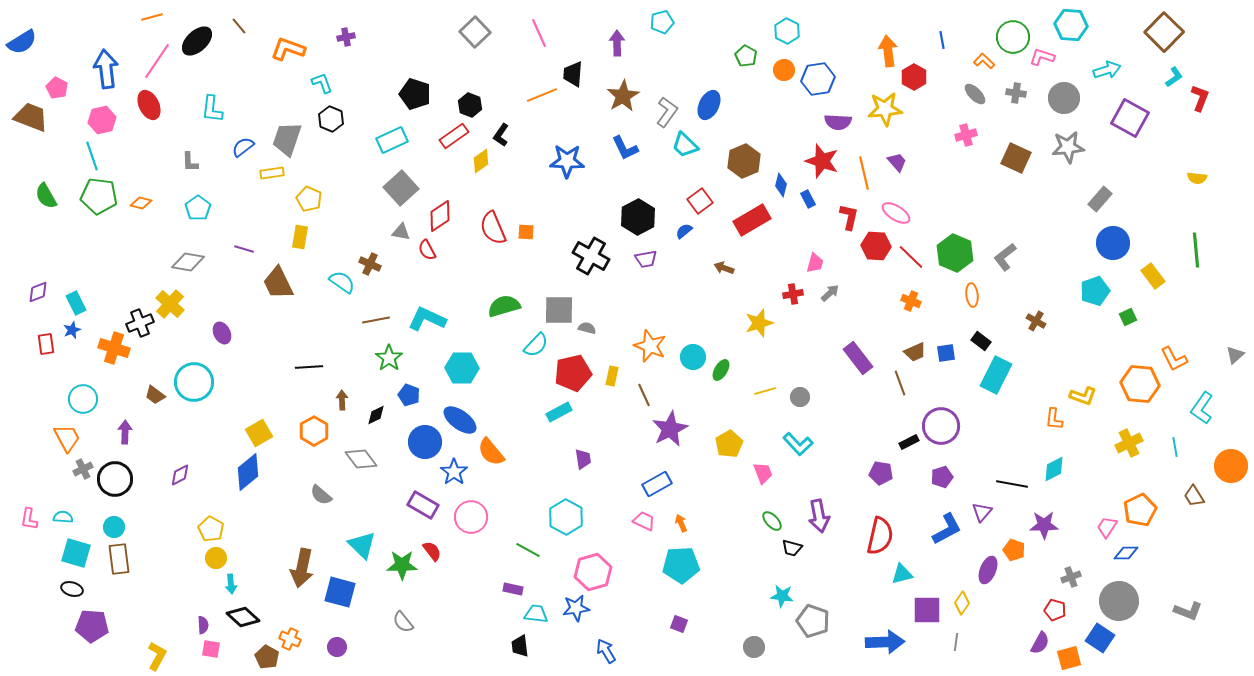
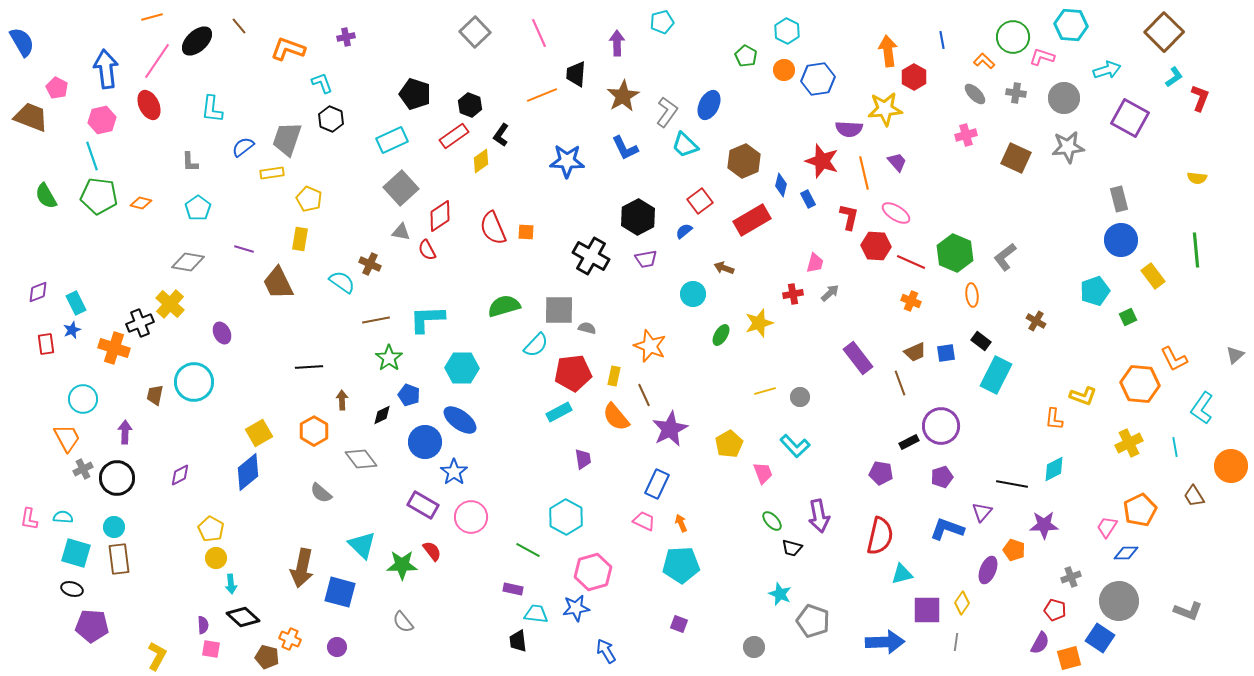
blue semicircle at (22, 42): rotated 88 degrees counterclockwise
black trapezoid at (573, 74): moved 3 px right
purple semicircle at (838, 122): moved 11 px right, 7 px down
gray rectangle at (1100, 199): moved 19 px right; rotated 55 degrees counterclockwise
yellow rectangle at (300, 237): moved 2 px down
blue circle at (1113, 243): moved 8 px right, 3 px up
red line at (911, 257): moved 5 px down; rotated 20 degrees counterclockwise
cyan L-shape at (427, 319): rotated 27 degrees counterclockwise
cyan circle at (693, 357): moved 63 px up
green ellipse at (721, 370): moved 35 px up
red pentagon at (573, 373): rotated 6 degrees clockwise
yellow rectangle at (612, 376): moved 2 px right
brown trapezoid at (155, 395): rotated 65 degrees clockwise
black diamond at (376, 415): moved 6 px right
cyan L-shape at (798, 444): moved 3 px left, 2 px down
orange semicircle at (491, 452): moved 125 px right, 35 px up
black circle at (115, 479): moved 2 px right, 1 px up
blue rectangle at (657, 484): rotated 36 degrees counterclockwise
gray semicircle at (321, 495): moved 2 px up
blue L-shape at (947, 529): rotated 132 degrees counterclockwise
cyan star at (782, 596): moved 2 px left, 2 px up; rotated 15 degrees clockwise
black trapezoid at (520, 646): moved 2 px left, 5 px up
brown pentagon at (267, 657): rotated 15 degrees counterclockwise
